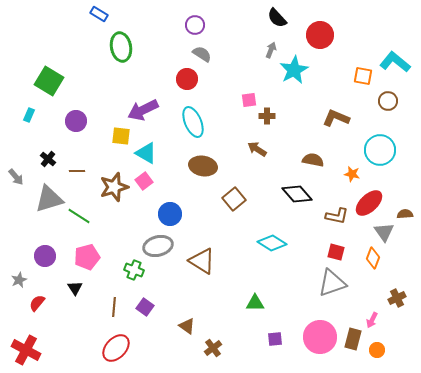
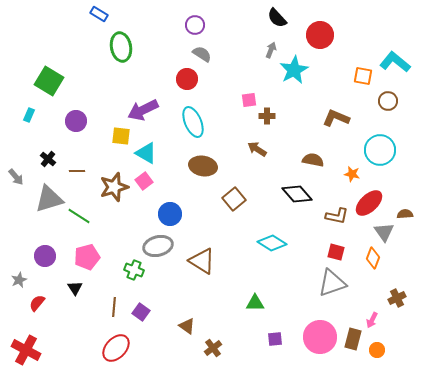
purple square at (145, 307): moved 4 px left, 5 px down
